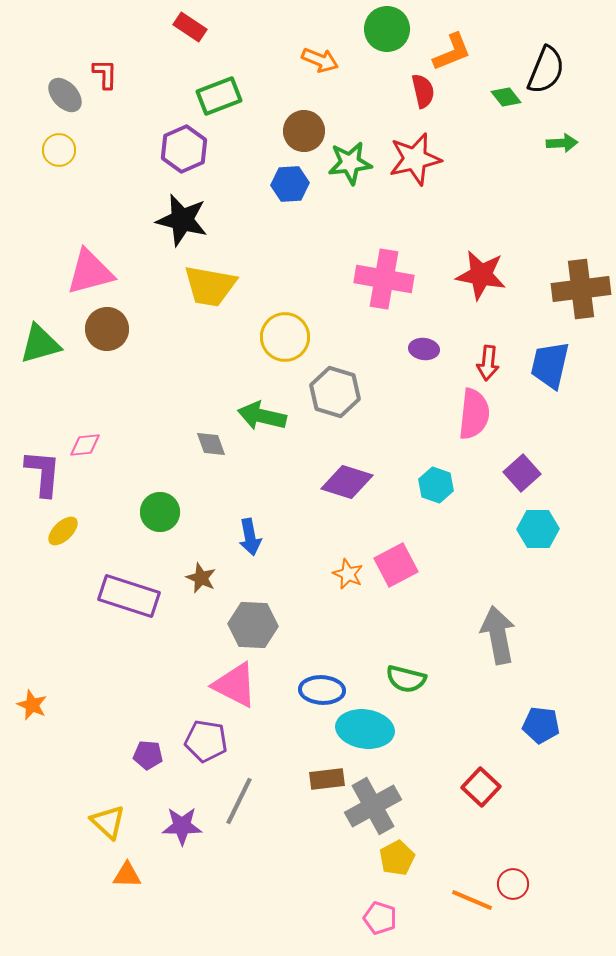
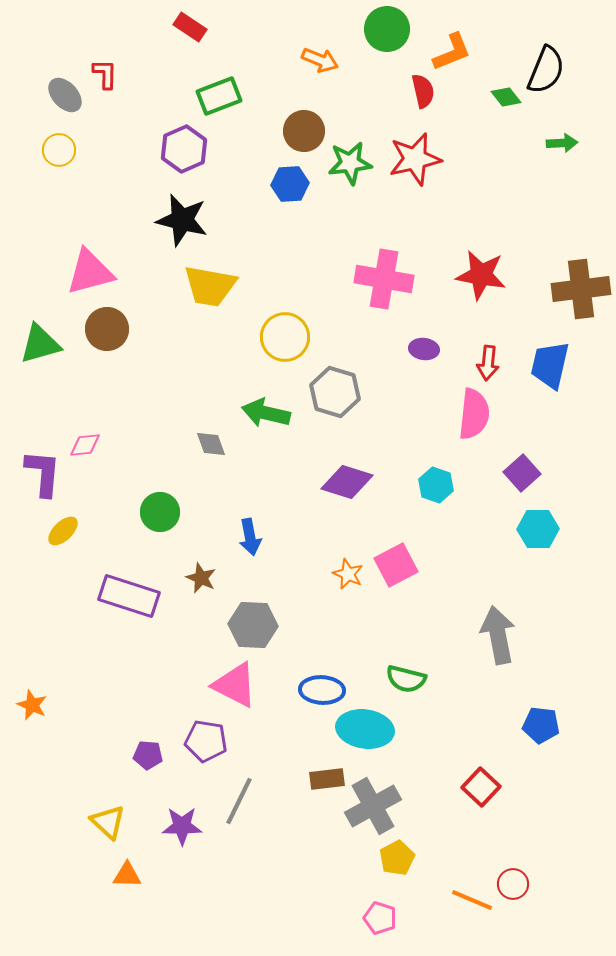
green arrow at (262, 416): moved 4 px right, 3 px up
